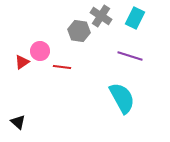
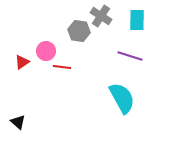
cyan rectangle: moved 2 px right, 2 px down; rotated 25 degrees counterclockwise
pink circle: moved 6 px right
